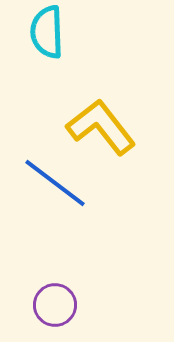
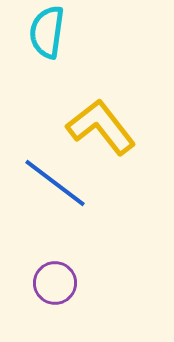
cyan semicircle: rotated 10 degrees clockwise
purple circle: moved 22 px up
